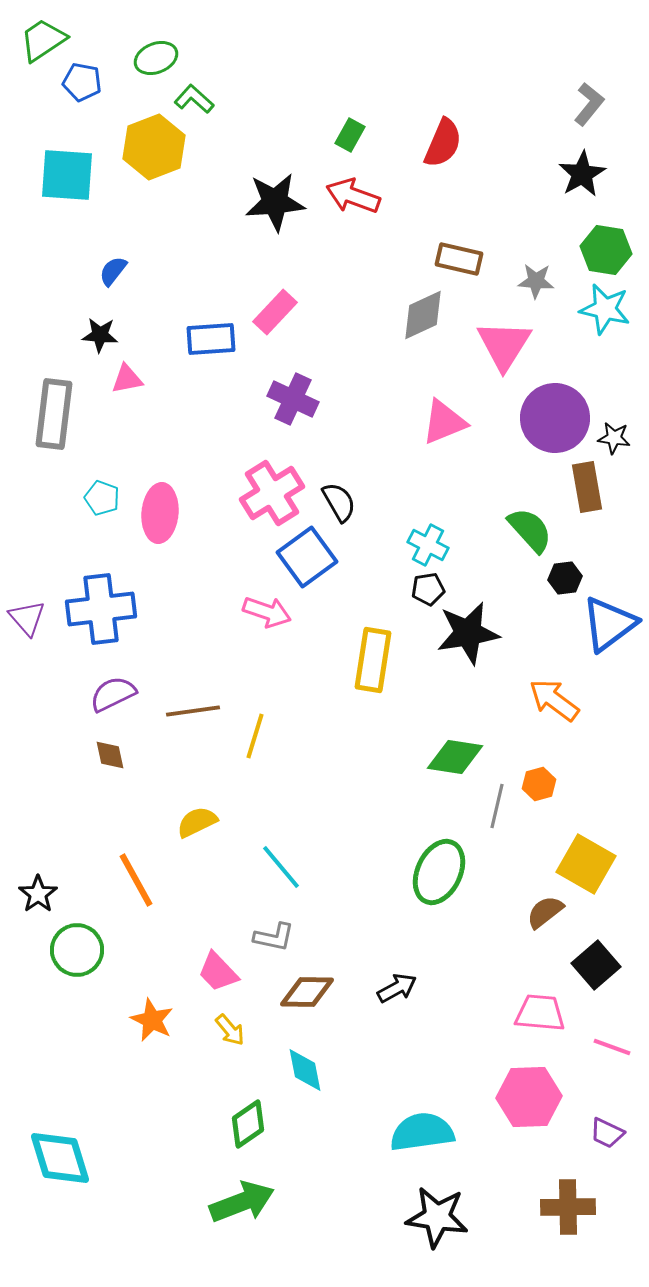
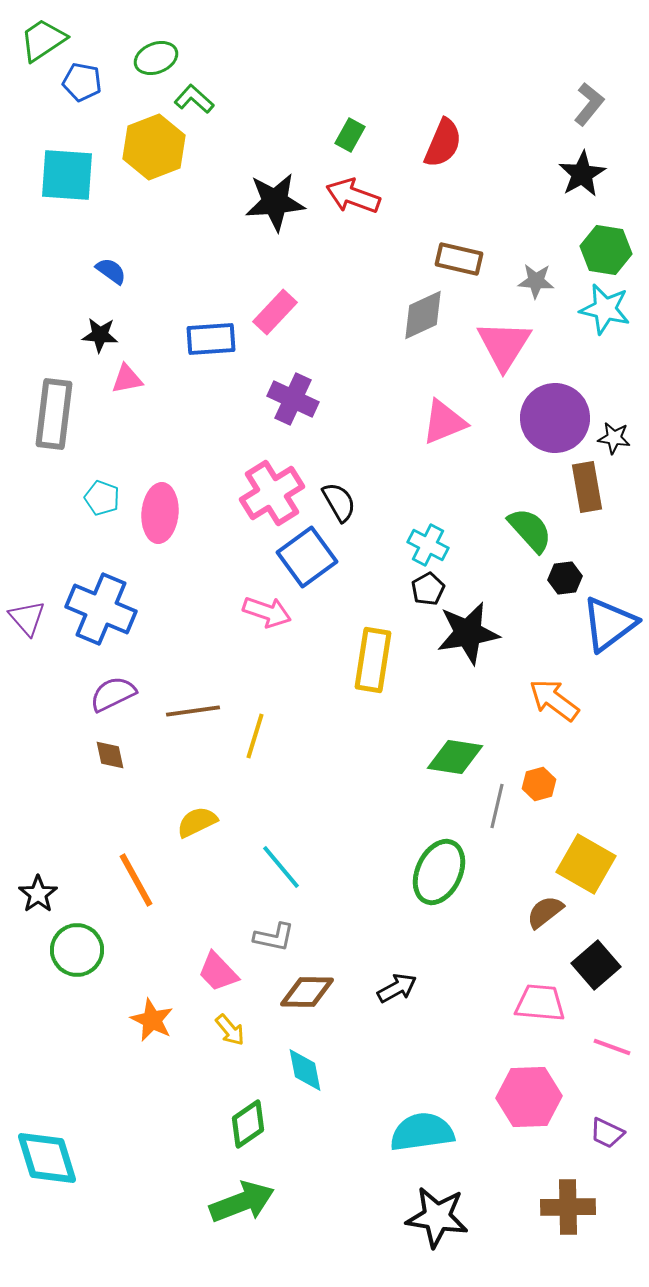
blue semicircle at (113, 271): moved 2 px left; rotated 88 degrees clockwise
black pentagon at (428, 589): rotated 20 degrees counterclockwise
blue cross at (101, 609): rotated 30 degrees clockwise
pink trapezoid at (540, 1013): moved 10 px up
cyan diamond at (60, 1158): moved 13 px left
